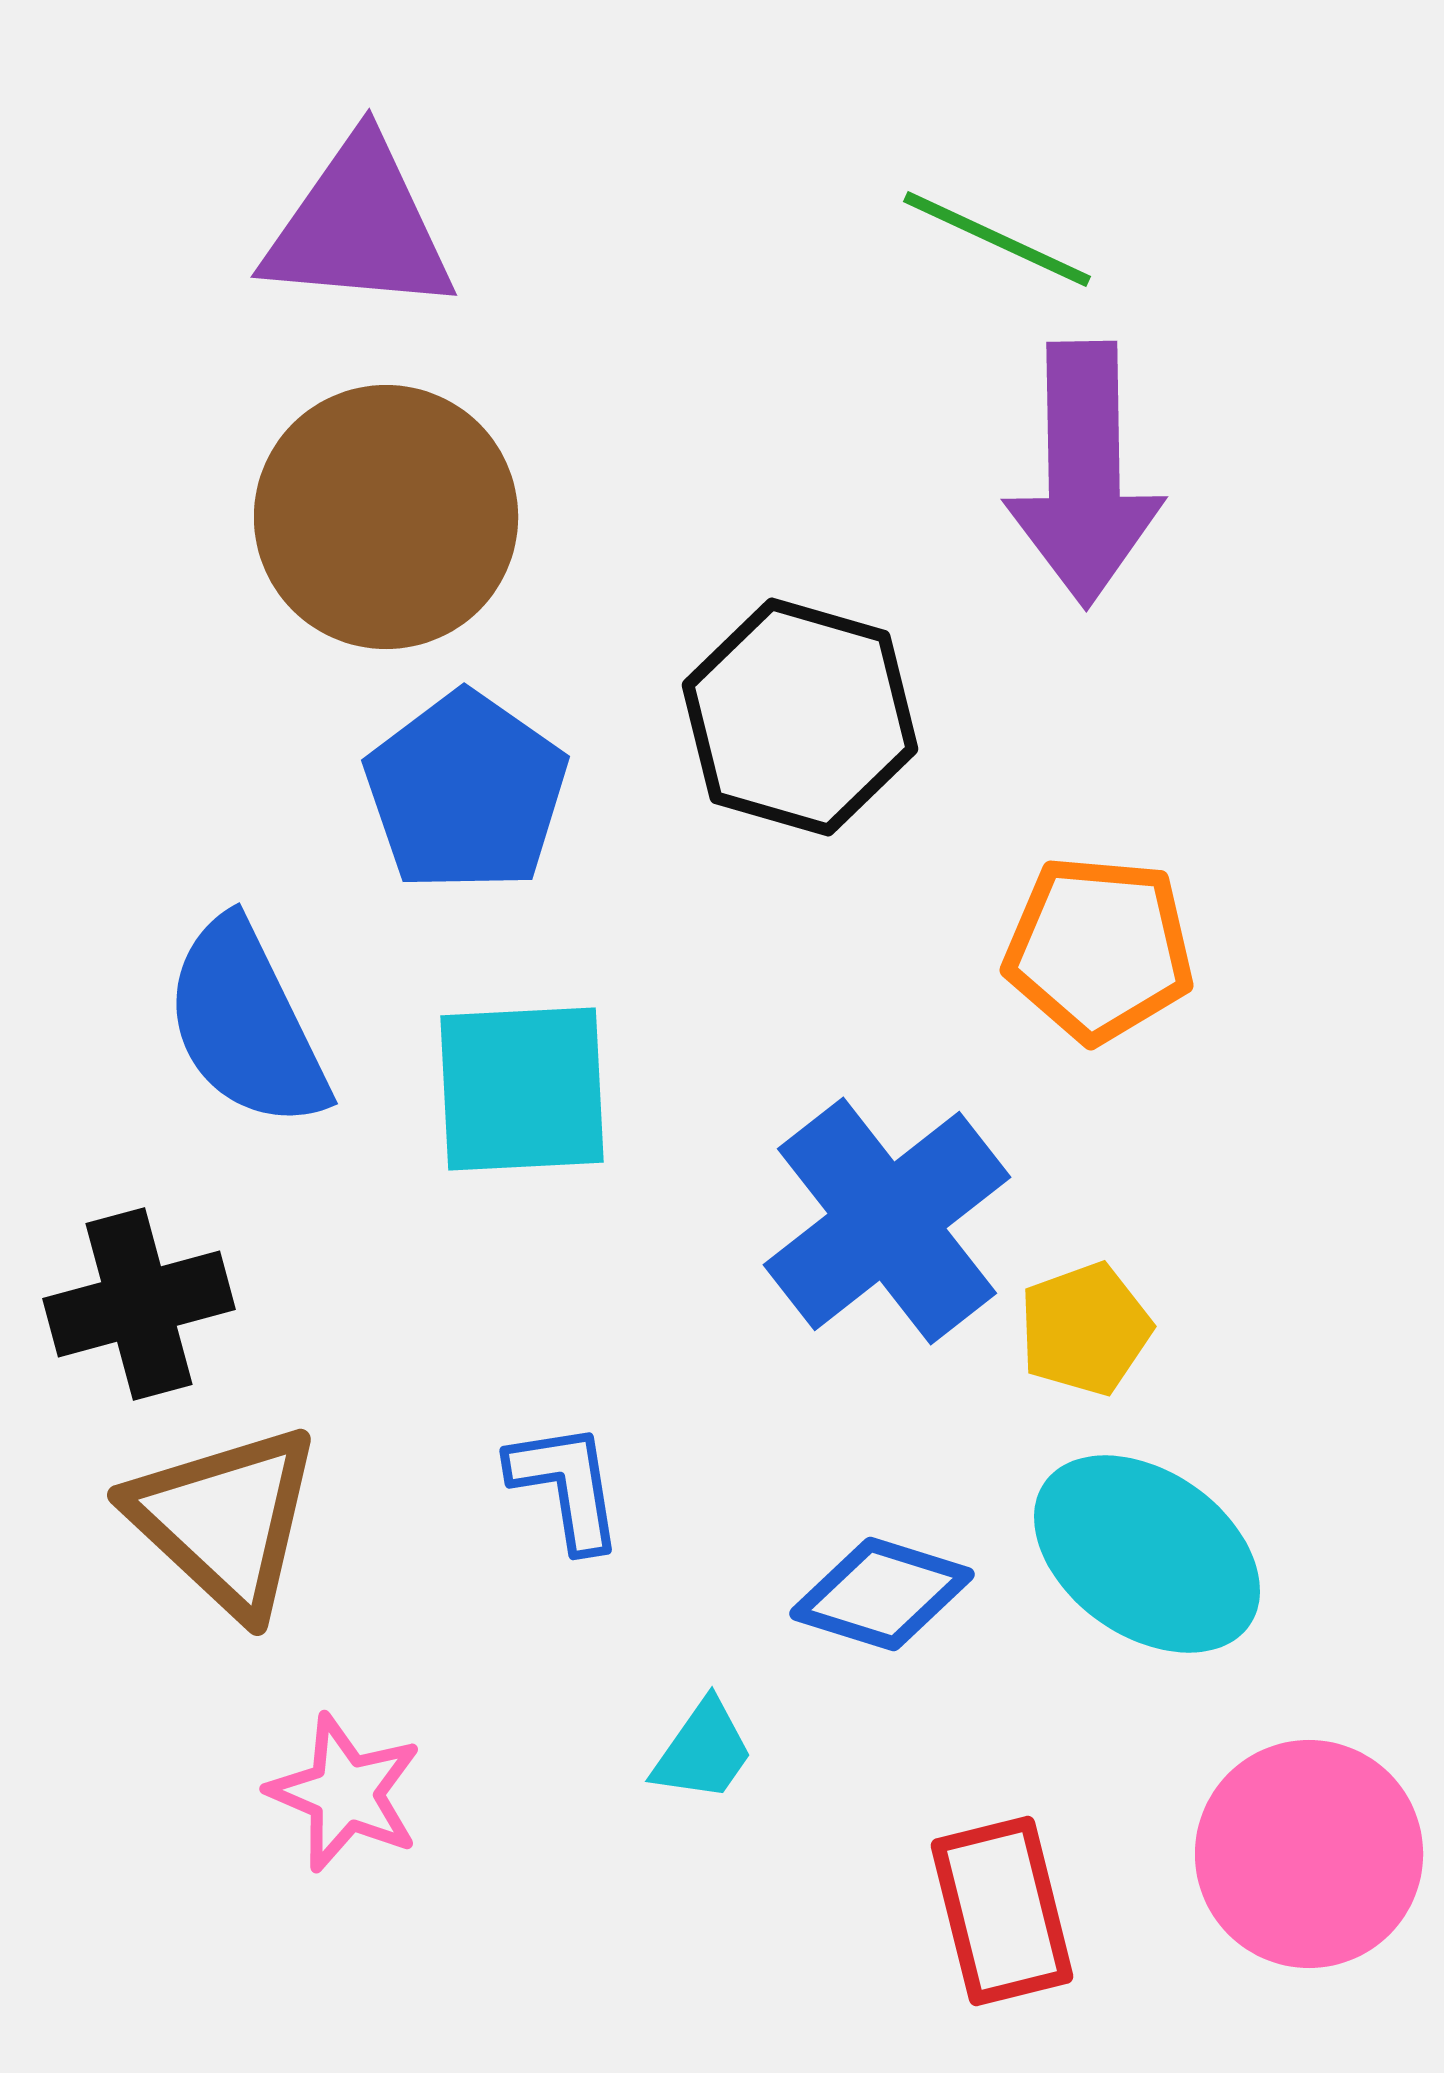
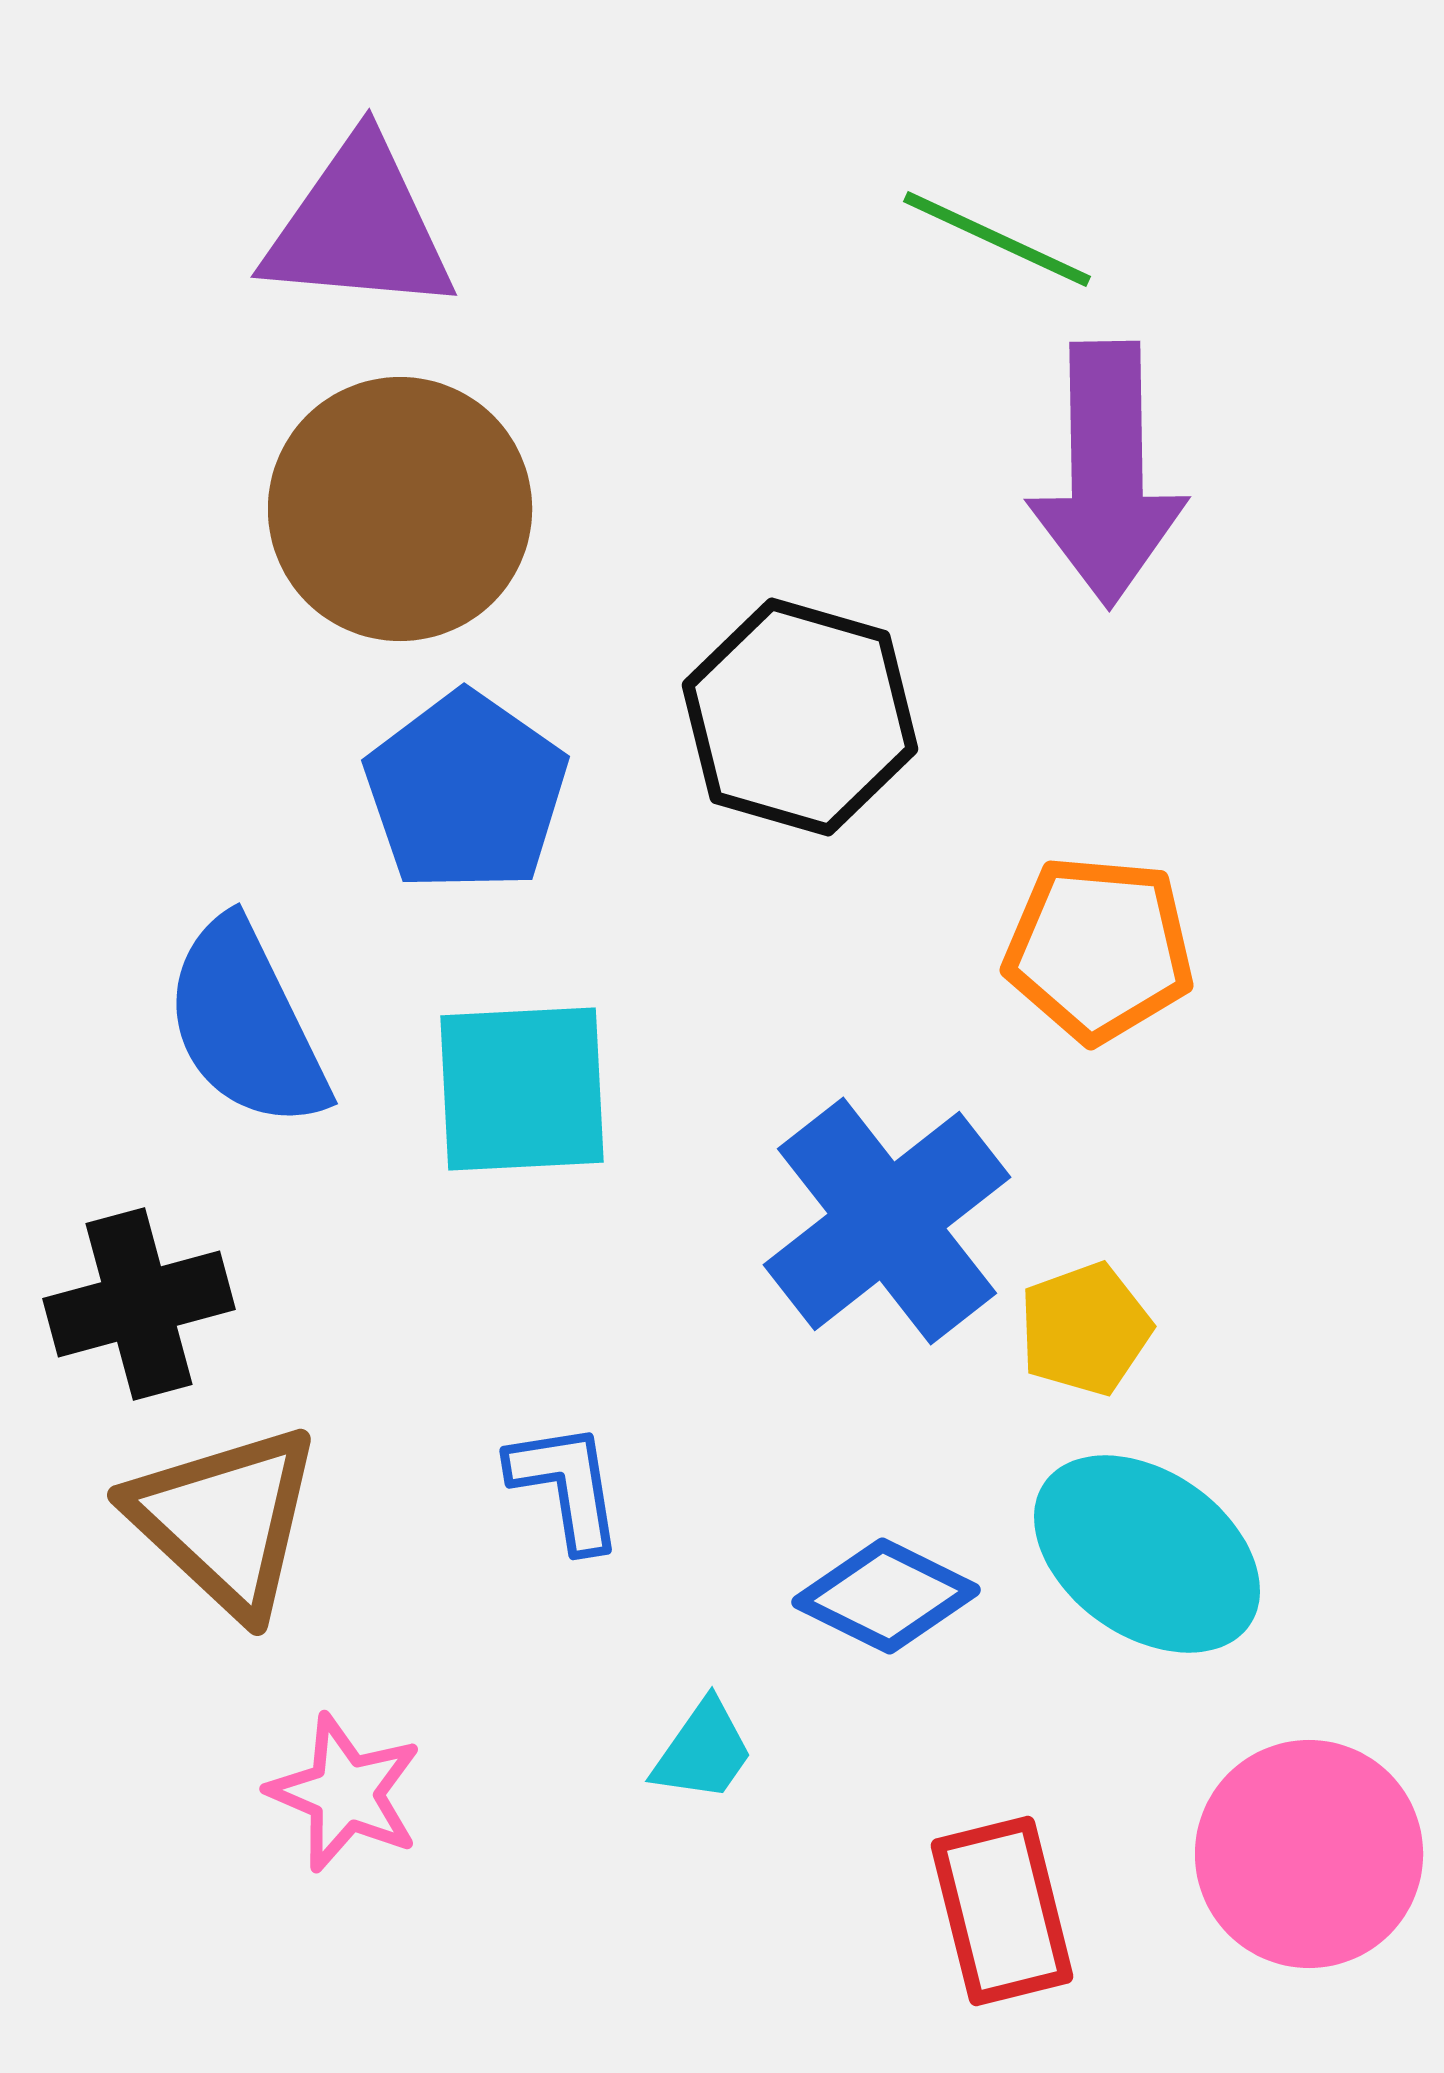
purple arrow: moved 23 px right
brown circle: moved 14 px right, 8 px up
blue diamond: moved 4 px right, 2 px down; rotated 9 degrees clockwise
